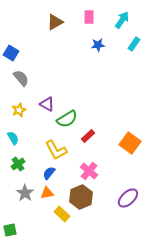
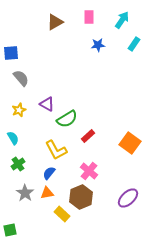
blue square: rotated 35 degrees counterclockwise
